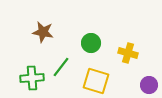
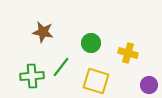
green cross: moved 2 px up
